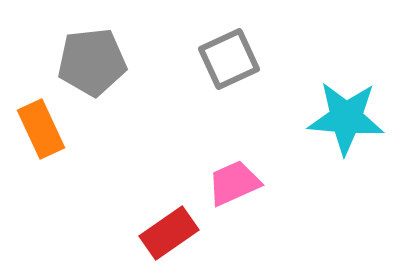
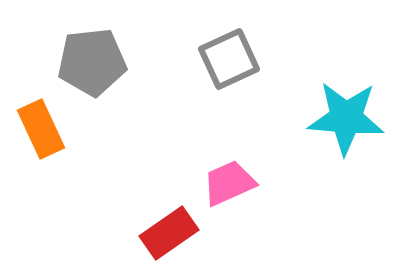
pink trapezoid: moved 5 px left
